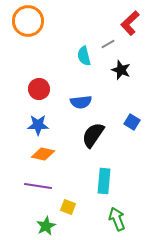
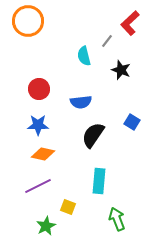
gray line: moved 1 px left, 3 px up; rotated 24 degrees counterclockwise
cyan rectangle: moved 5 px left
purple line: rotated 36 degrees counterclockwise
